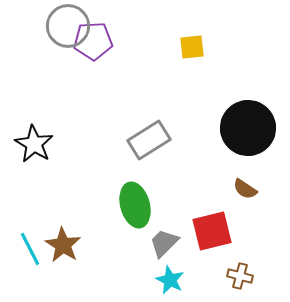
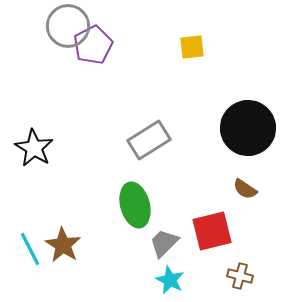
purple pentagon: moved 4 px down; rotated 24 degrees counterclockwise
black star: moved 4 px down
